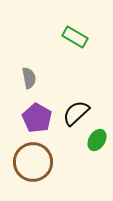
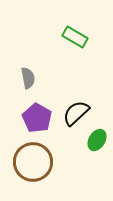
gray semicircle: moved 1 px left
